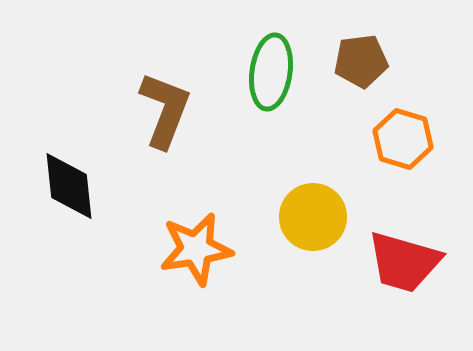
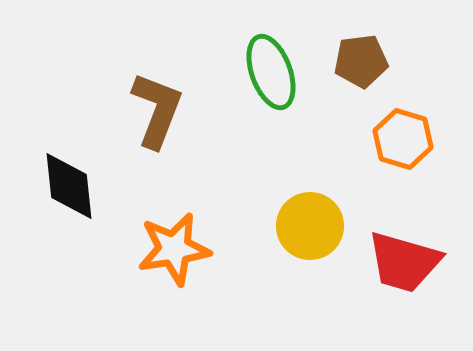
green ellipse: rotated 28 degrees counterclockwise
brown L-shape: moved 8 px left
yellow circle: moved 3 px left, 9 px down
orange star: moved 22 px left
